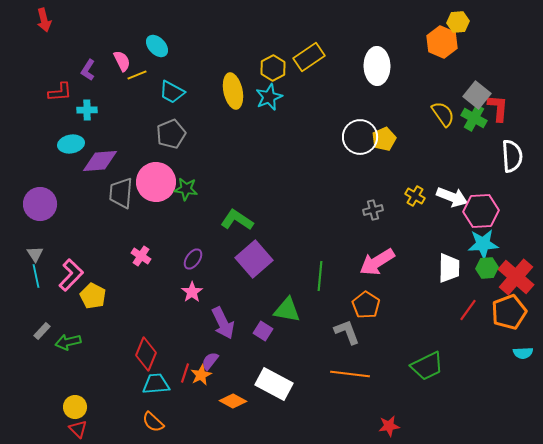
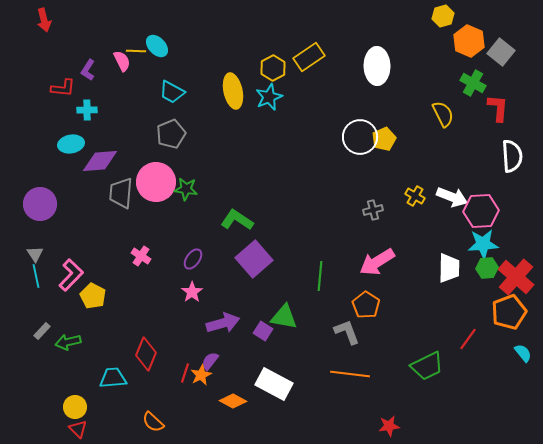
yellow hexagon at (458, 22): moved 15 px left, 6 px up; rotated 10 degrees counterclockwise
orange hexagon at (442, 42): moved 27 px right, 1 px up
yellow line at (137, 75): moved 1 px left, 24 px up; rotated 24 degrees clockwise
red L-shape at (60, 92): moved 3 px right, 4 px up; rotated 10 degrees clockwise
gray square at (477, 95): moved 24 px right, 43 px up
yellow semicircle at (443, 114): rotated 8 degrees clockwise
green cross at (474, 118): moved 1 px left, 35 px up
green triangle at (287, 310): moved 3 px left, 7 px down
red line at (468, 310): moved 29 px down
purple arrow at (223, 323): rotated 80 degrees counterclockwise
cyan semicircle at (523, 353): rotated 126 degrees counterclockwise
cyan trapezoid at (156, 384): moved 43 px left, 6 px up
